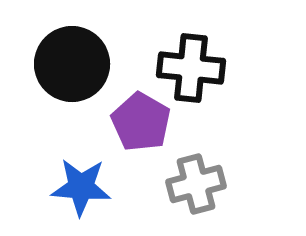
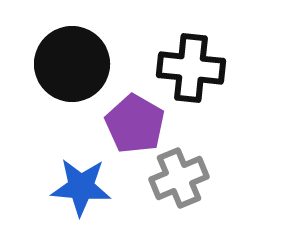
purple pentagon: moved 6 px left, 2 px down
gray cross: moved 17 px left, 6 px up; rotated 8 degrees counterclockwise
